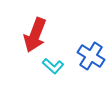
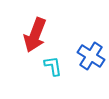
cyan L-shape: rotated 140 degrees counterclockwise
